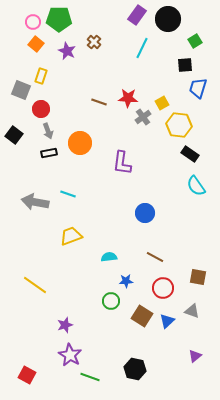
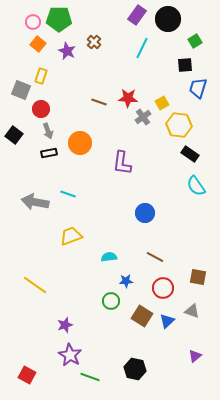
orange square at (36, 44): moved 2 px right
